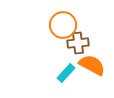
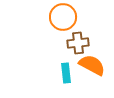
orange circle: moved 8 px up
cyan rectangle: rotated 48 degrees counterclockwise
